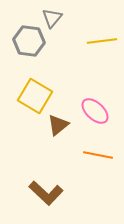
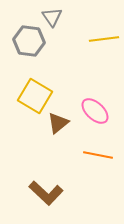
gray triangle: moved 1 px up; rotated 15 degrees counterclockwise
yellow line: moved 2 px right, 2 px up
brown triangle: moved 2 px up
